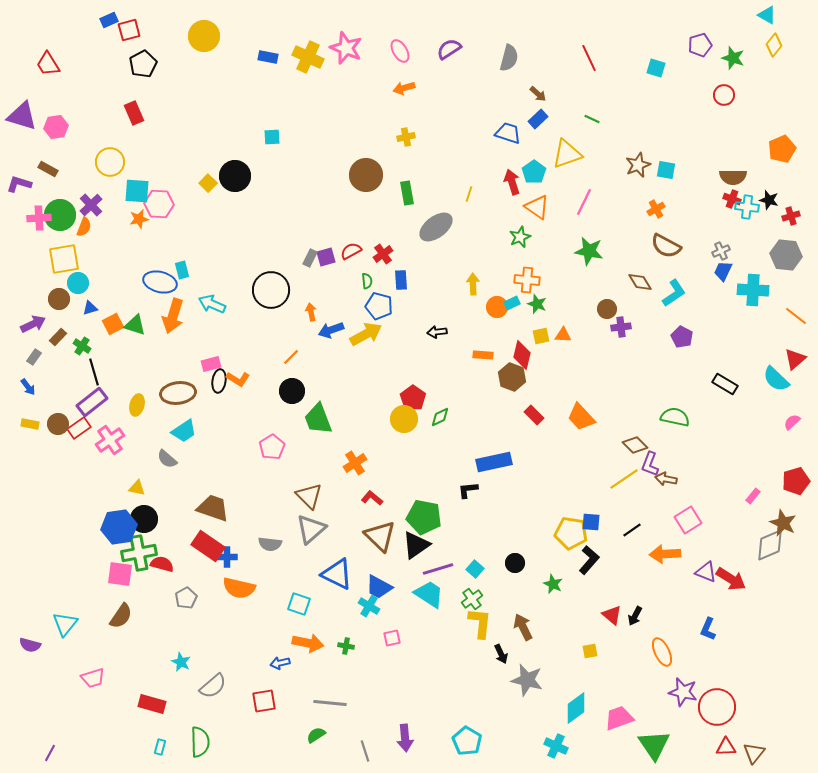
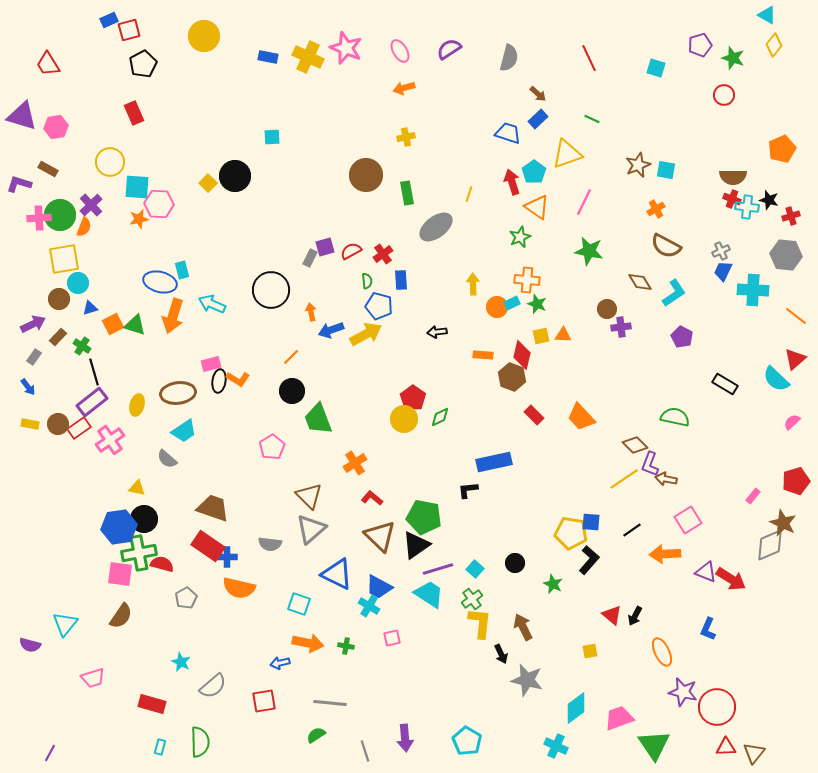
cyan square at (137, 191): moved 4 px up
purple square at (326, 257): moved 1 px left, 10 px up
